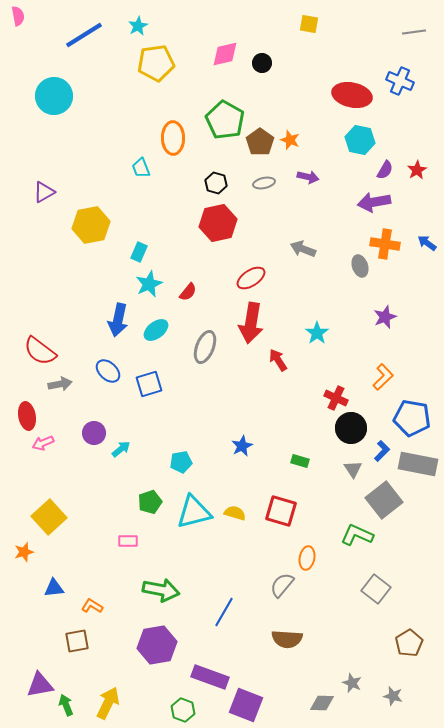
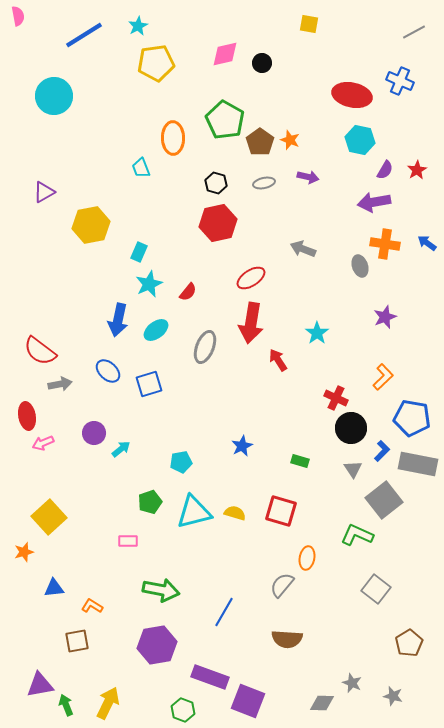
gray line at (414, 32): rotated 20 degrees counterclockwise
purple square at (246, 705): moved 2 px right, 4 px up
